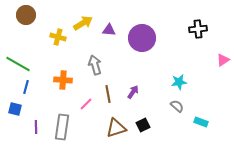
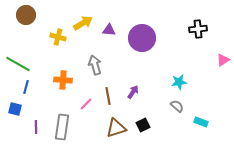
brown line: moved 2 px down
